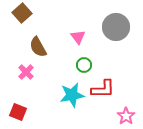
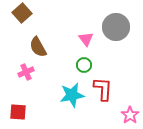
pink triangle: moved 8 px right, 2 px down
pink cross: rotated 21 degrees clockwise
red L-shape: rotated 85 degrees counterclockwise
red square: rotated 18 degrees counterclockwise
pink star: moved 4 px right, 1 px up
